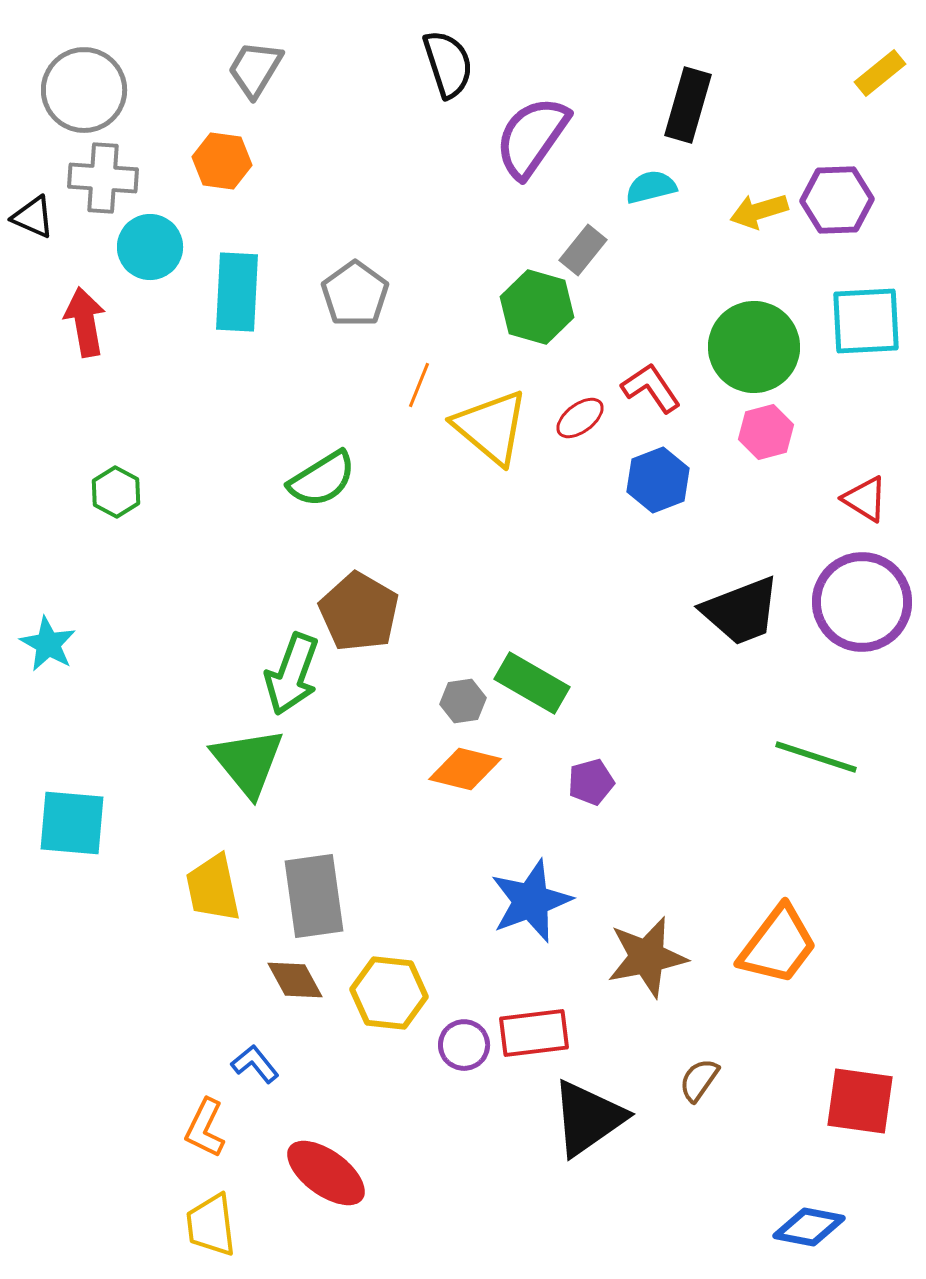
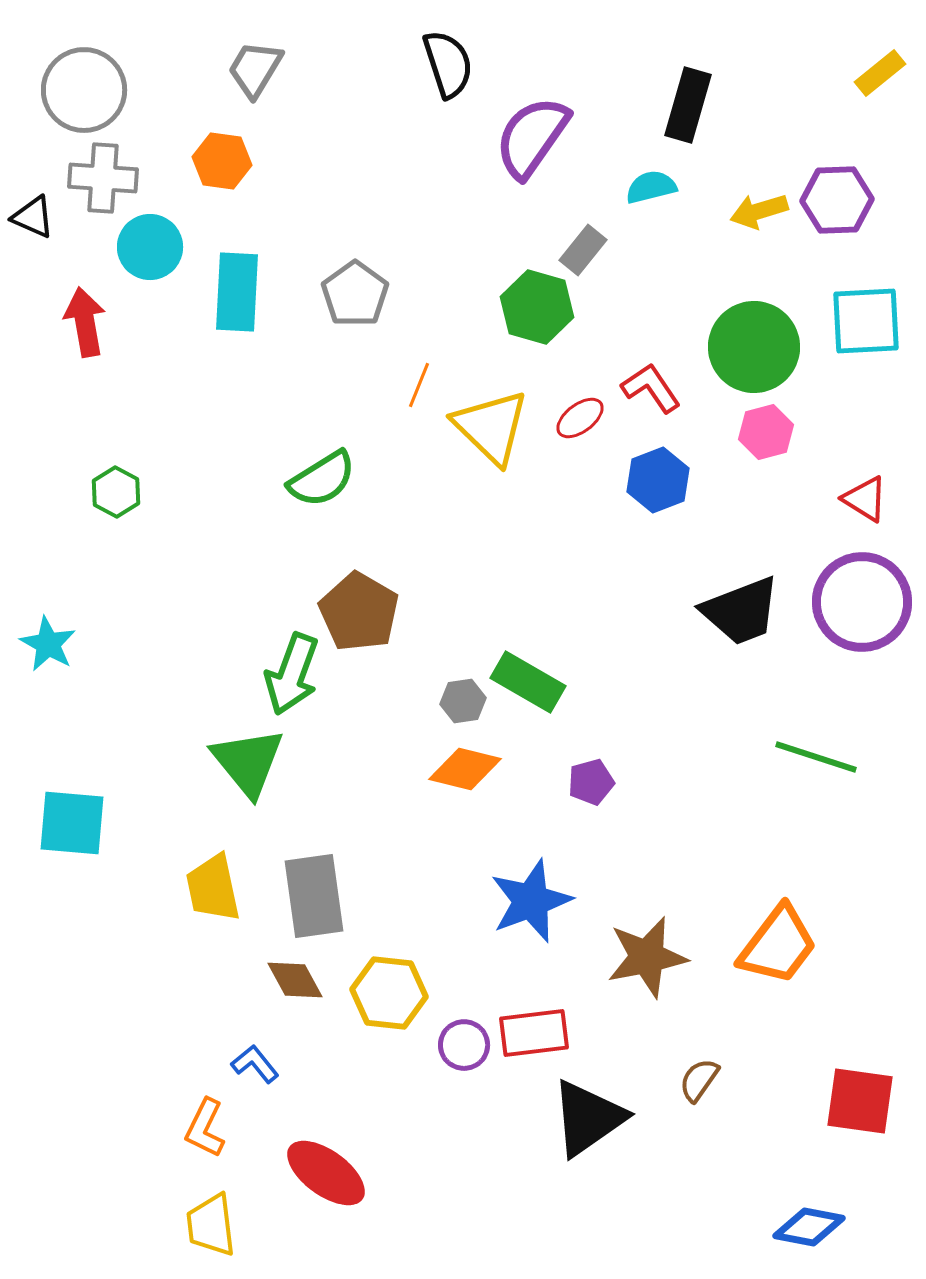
yellow triangle at (491, 427): rotated 4 degrees clockwise
green rectangle at (532, 683): moved 4 px left, 1 px up
